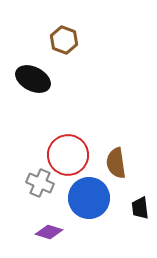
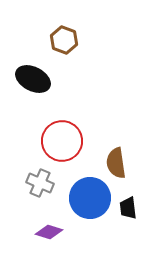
red circle: moved 6 px left, 14 px up
blue circle: moved 1 px right
black trapezoid: moved 12 px left
